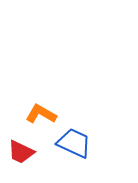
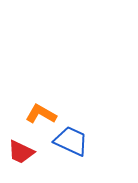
blue trapezoid: moved 3 px left, 2 px up
